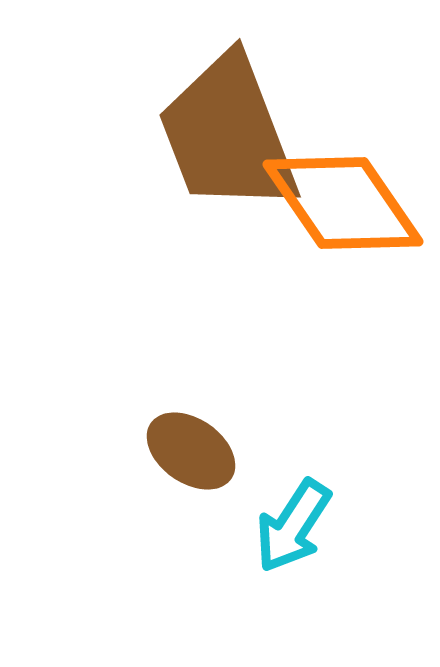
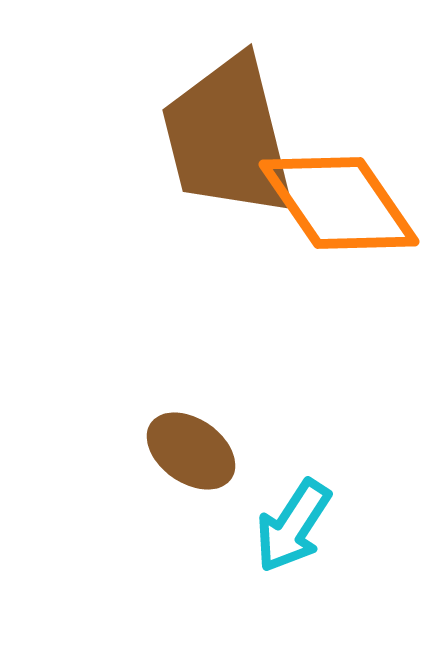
brown trapezoid: moved 3 px down; rotated 7 degrees clockwise
orange diamond: moved 4 px left
